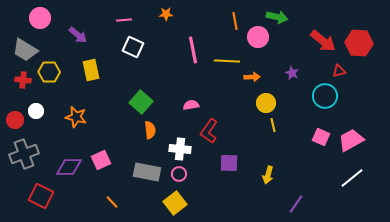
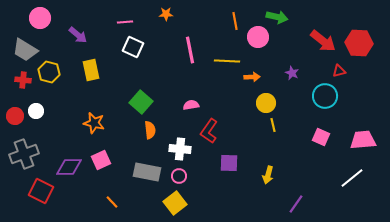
pink line at (124, 20): moved 1 px right, 2 px down
pink line at (193, 50): moved 3 px left
yellow hexagon at (49, 72): rotated 15 degrees clockwise
orange star at (76, 117): moved 18 px right, 6 px down
red circle at (15, 120): moved 4 px up
pink trapezoid at (351, 140): moved 12 px right; rotated 24 degrees clockwise
pink circle at (179, 174): moved 2 px down
red square at (41, 196): moved 5 px up
